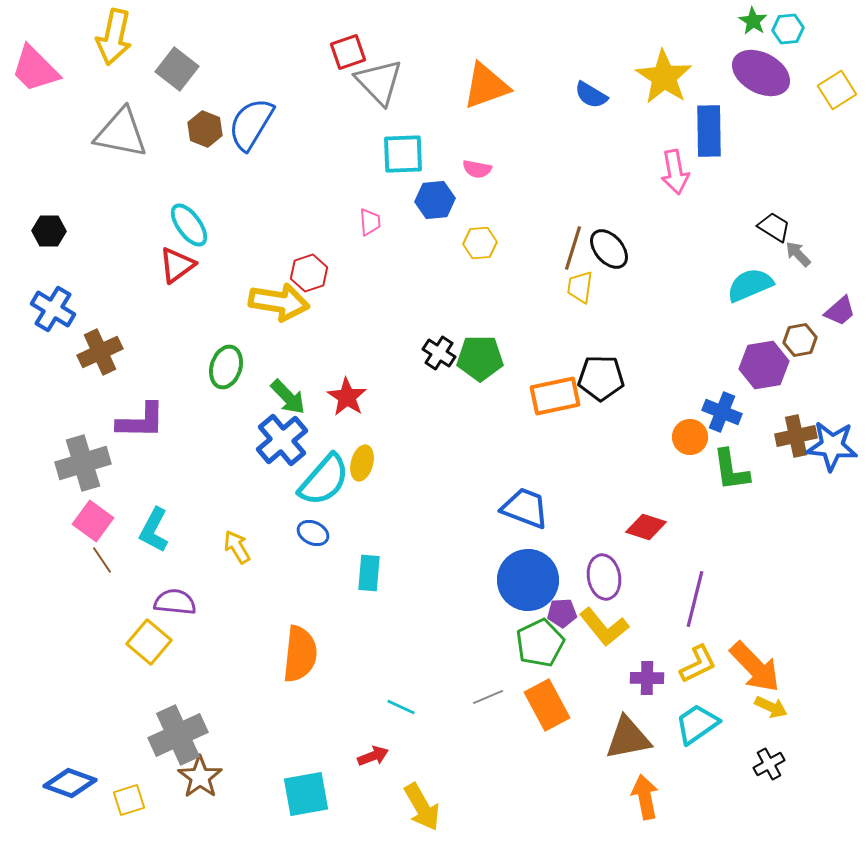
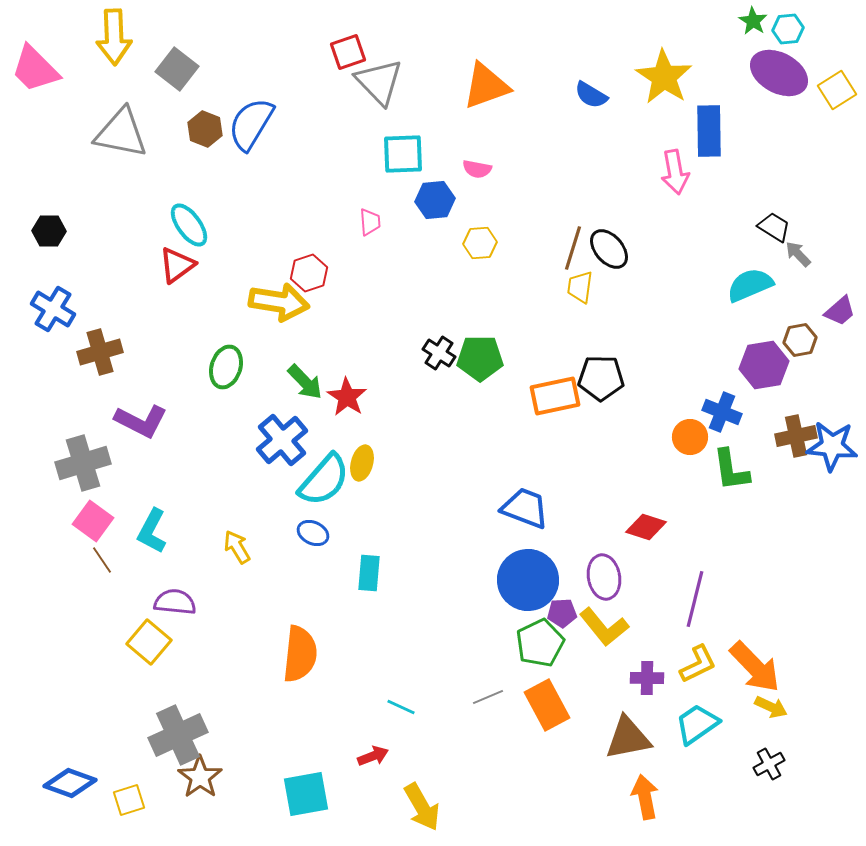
yellow arrow at (114, 37): rotated 14 degrees counterclockwise
purple ellipse at (761, 73): moved 18 px right
brown cross at (100, 352): rotated 9 degrees clockwise
green arrow at (288, 397): moved 17 px right, 15 px up
purple L-shape at (141, 421): rotated 26 degrees clockwise
cyan L-shape at (154, 530): moved 2 px left, 1 px down
